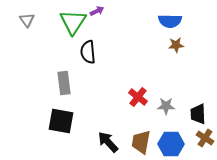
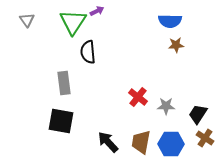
black trapezoid: rotated 35 degrees clockwise
